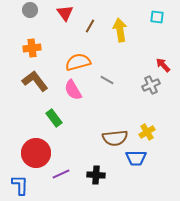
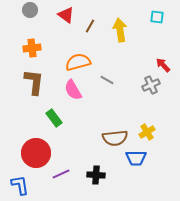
red triangle: moved 1 px right, 2 px down; rotated 18 degrees counterclockwise
brown L-shape: moved 1 px left, 1 px down; rotated 44 degrees clockwise
blue L-shape: rotated 10 degrees counterclockwise
